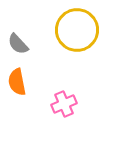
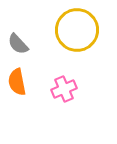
pink cross: moved 15 px up
